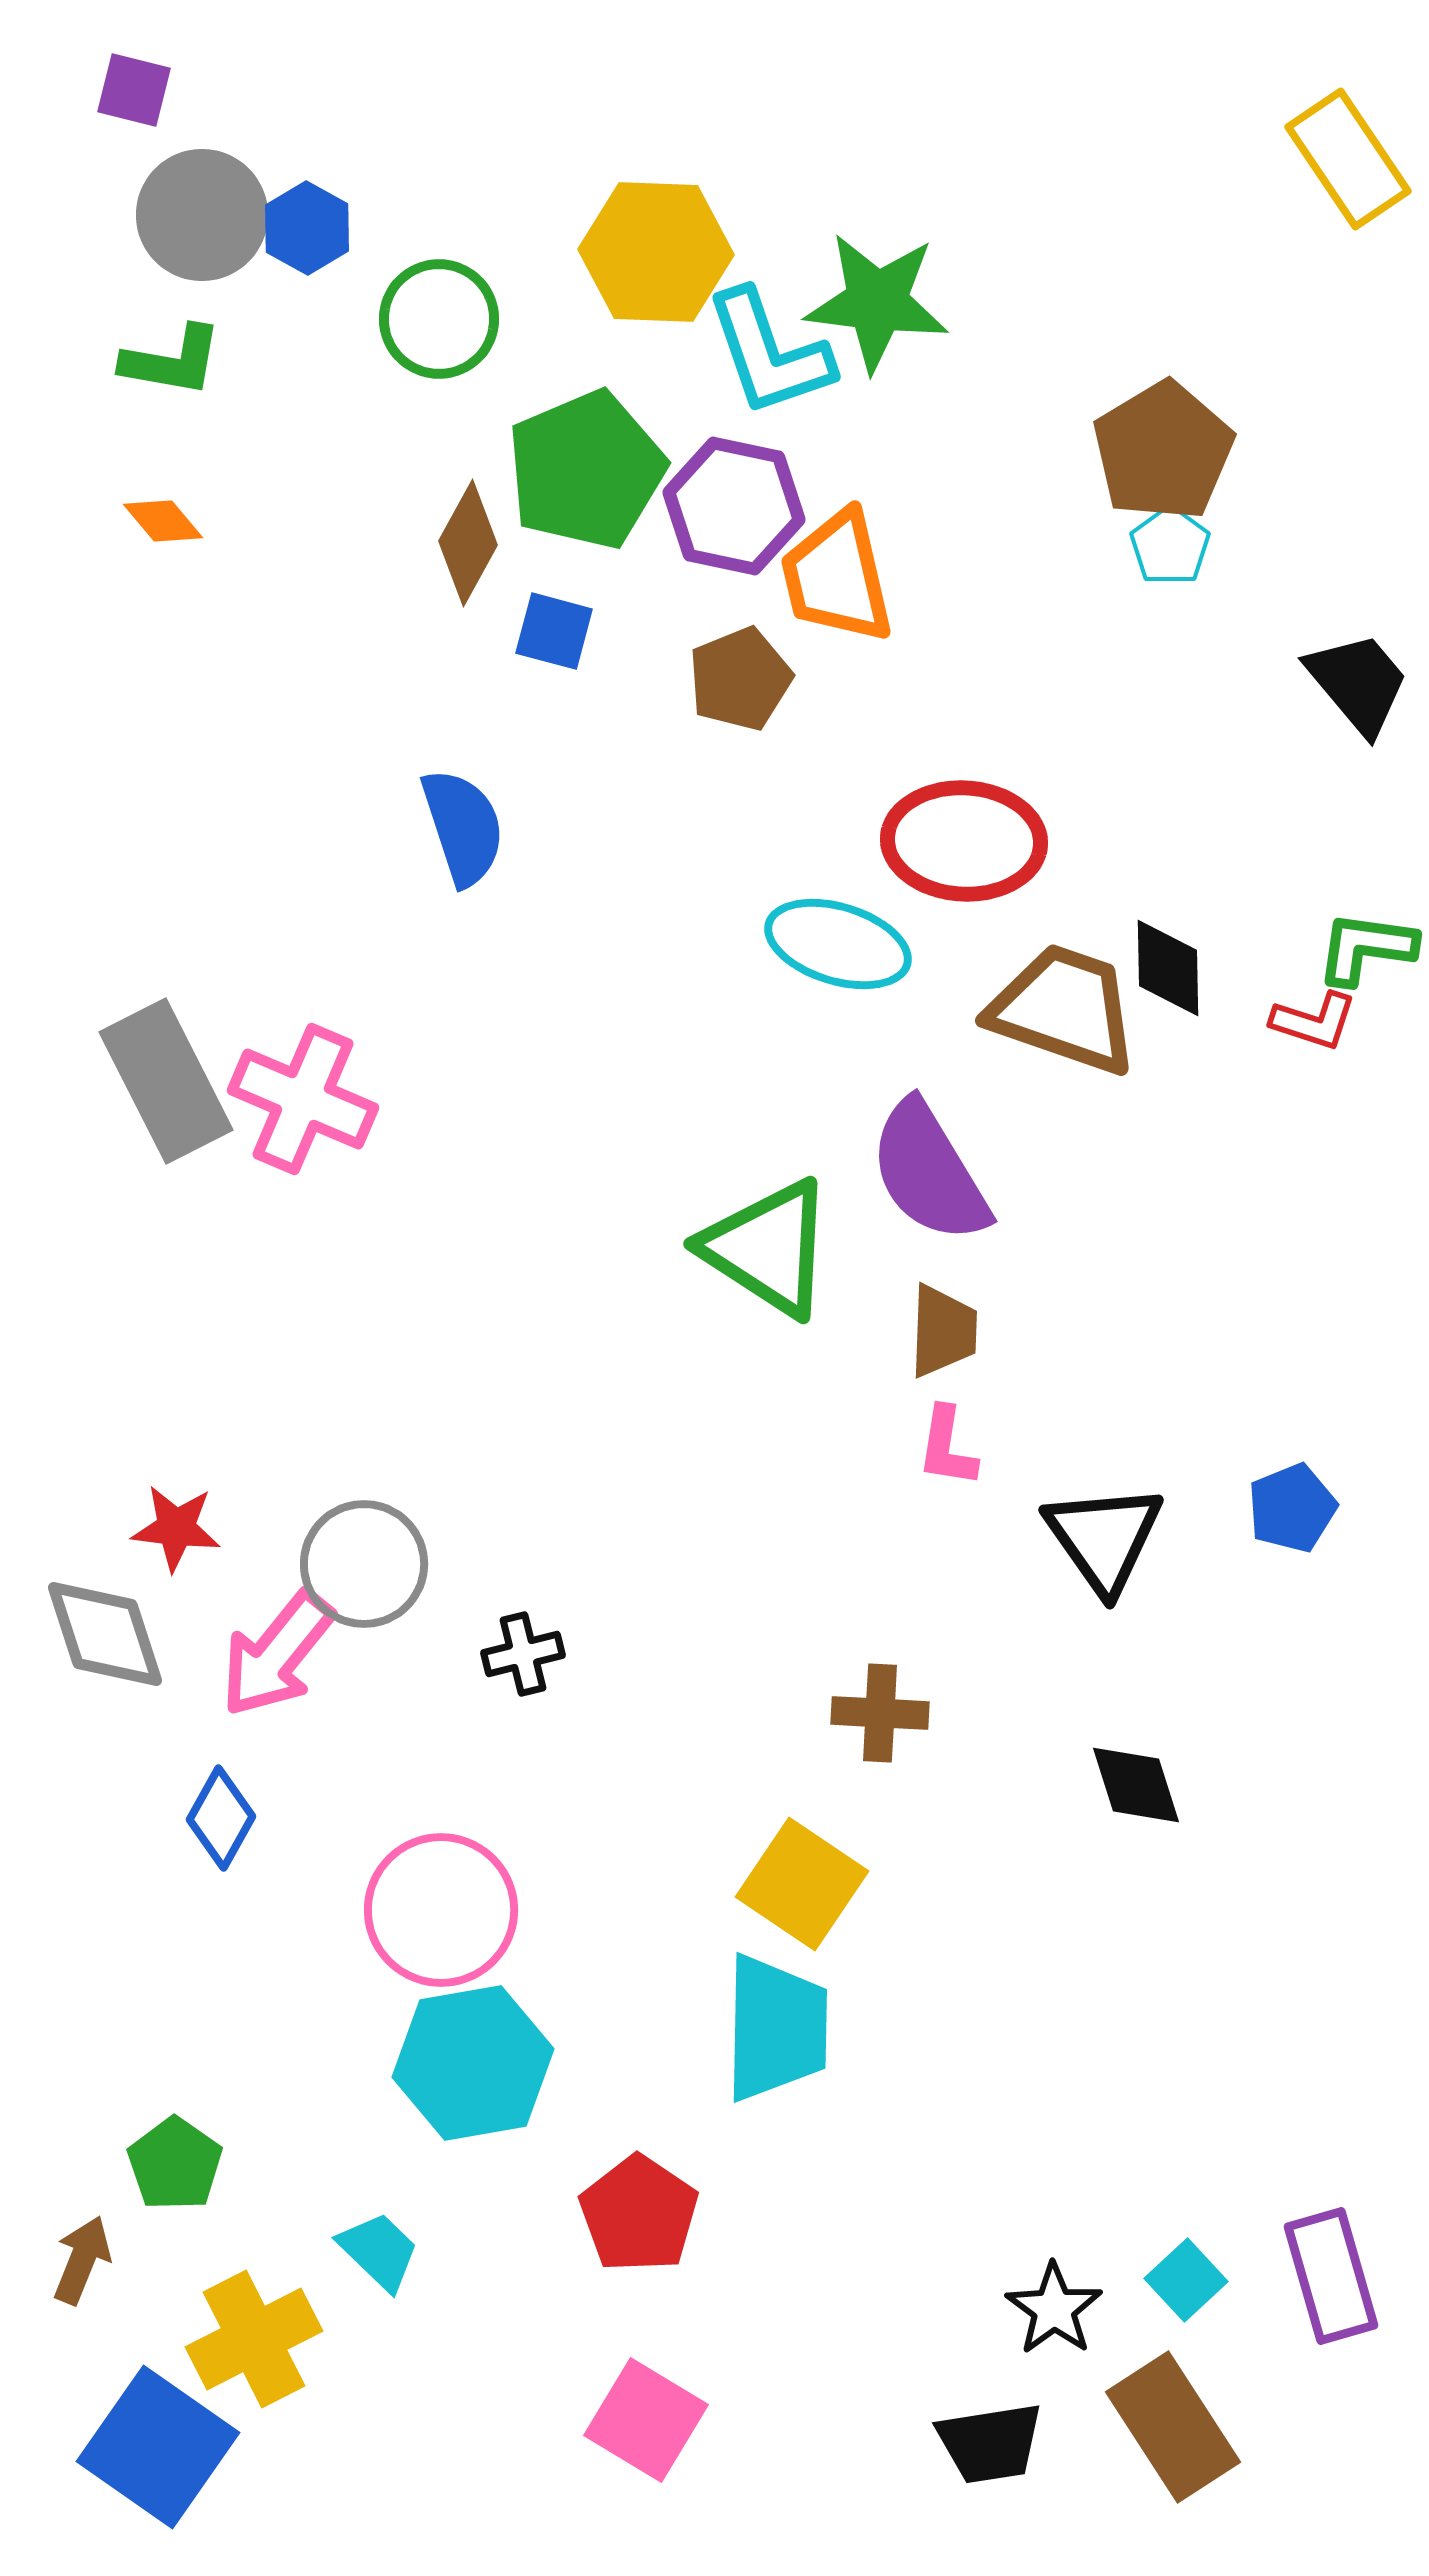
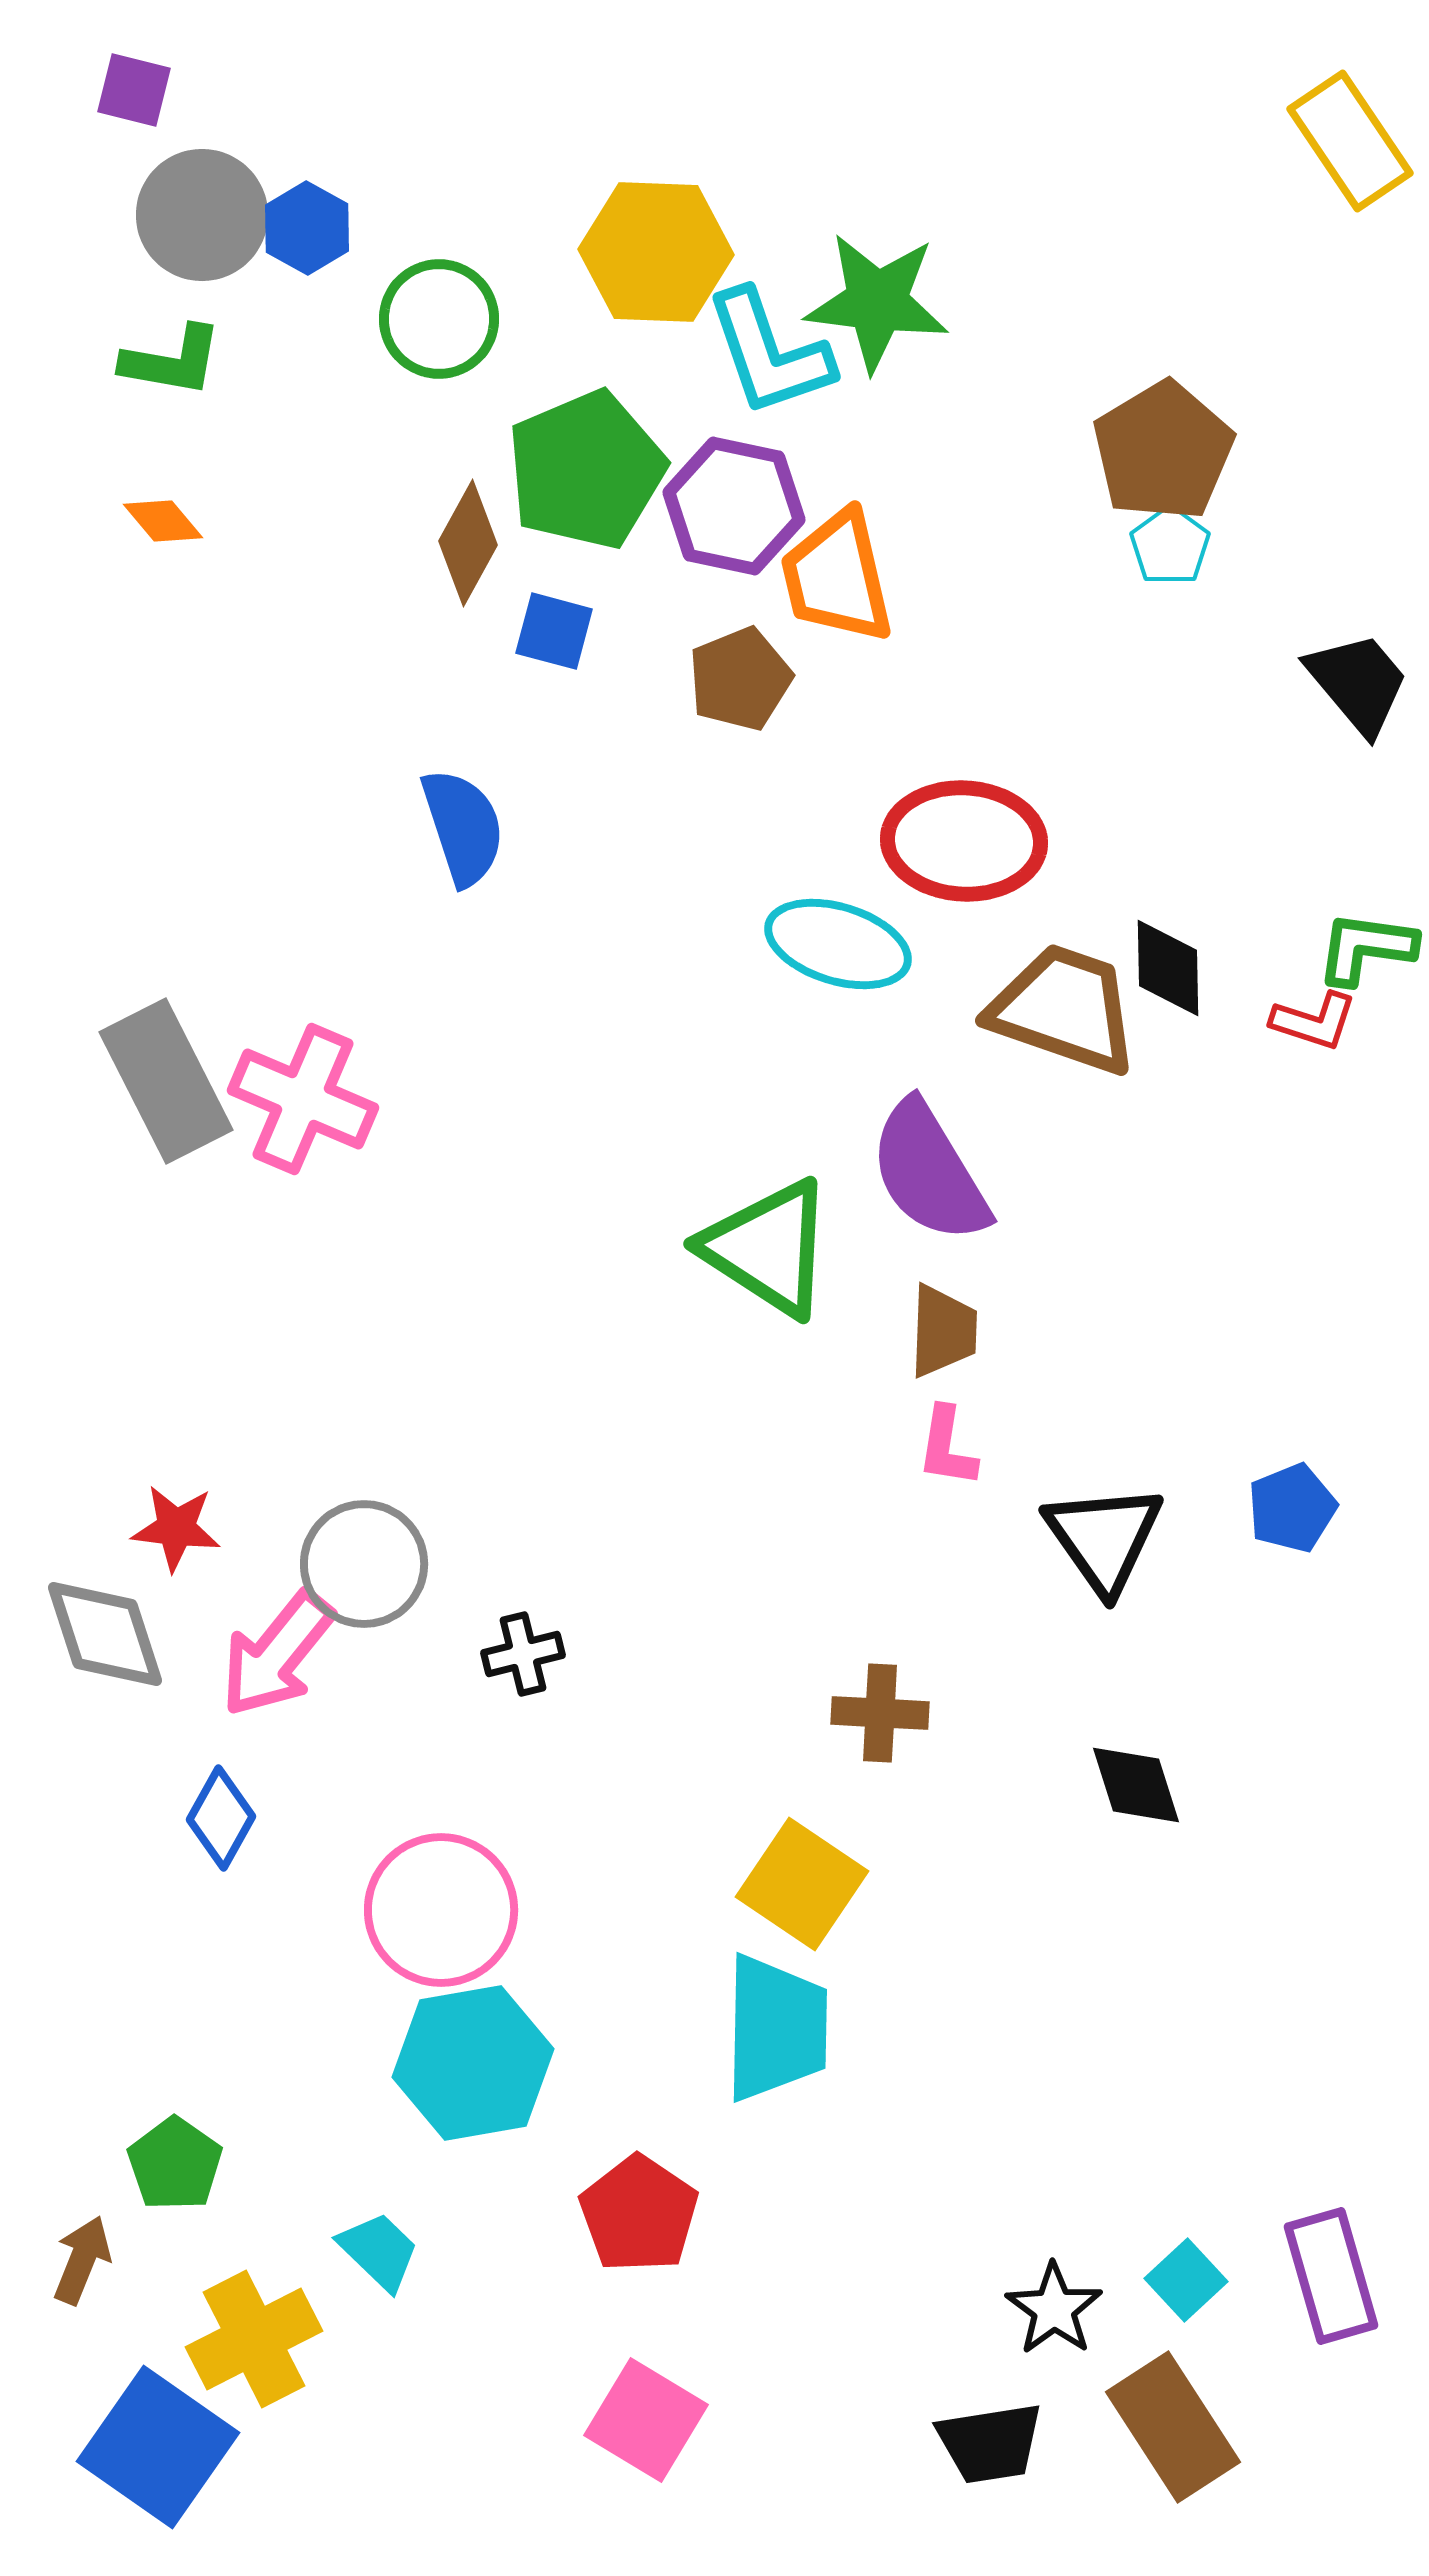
yellow rectangle at (1348, 159): moved 2 px right, 18 px up
